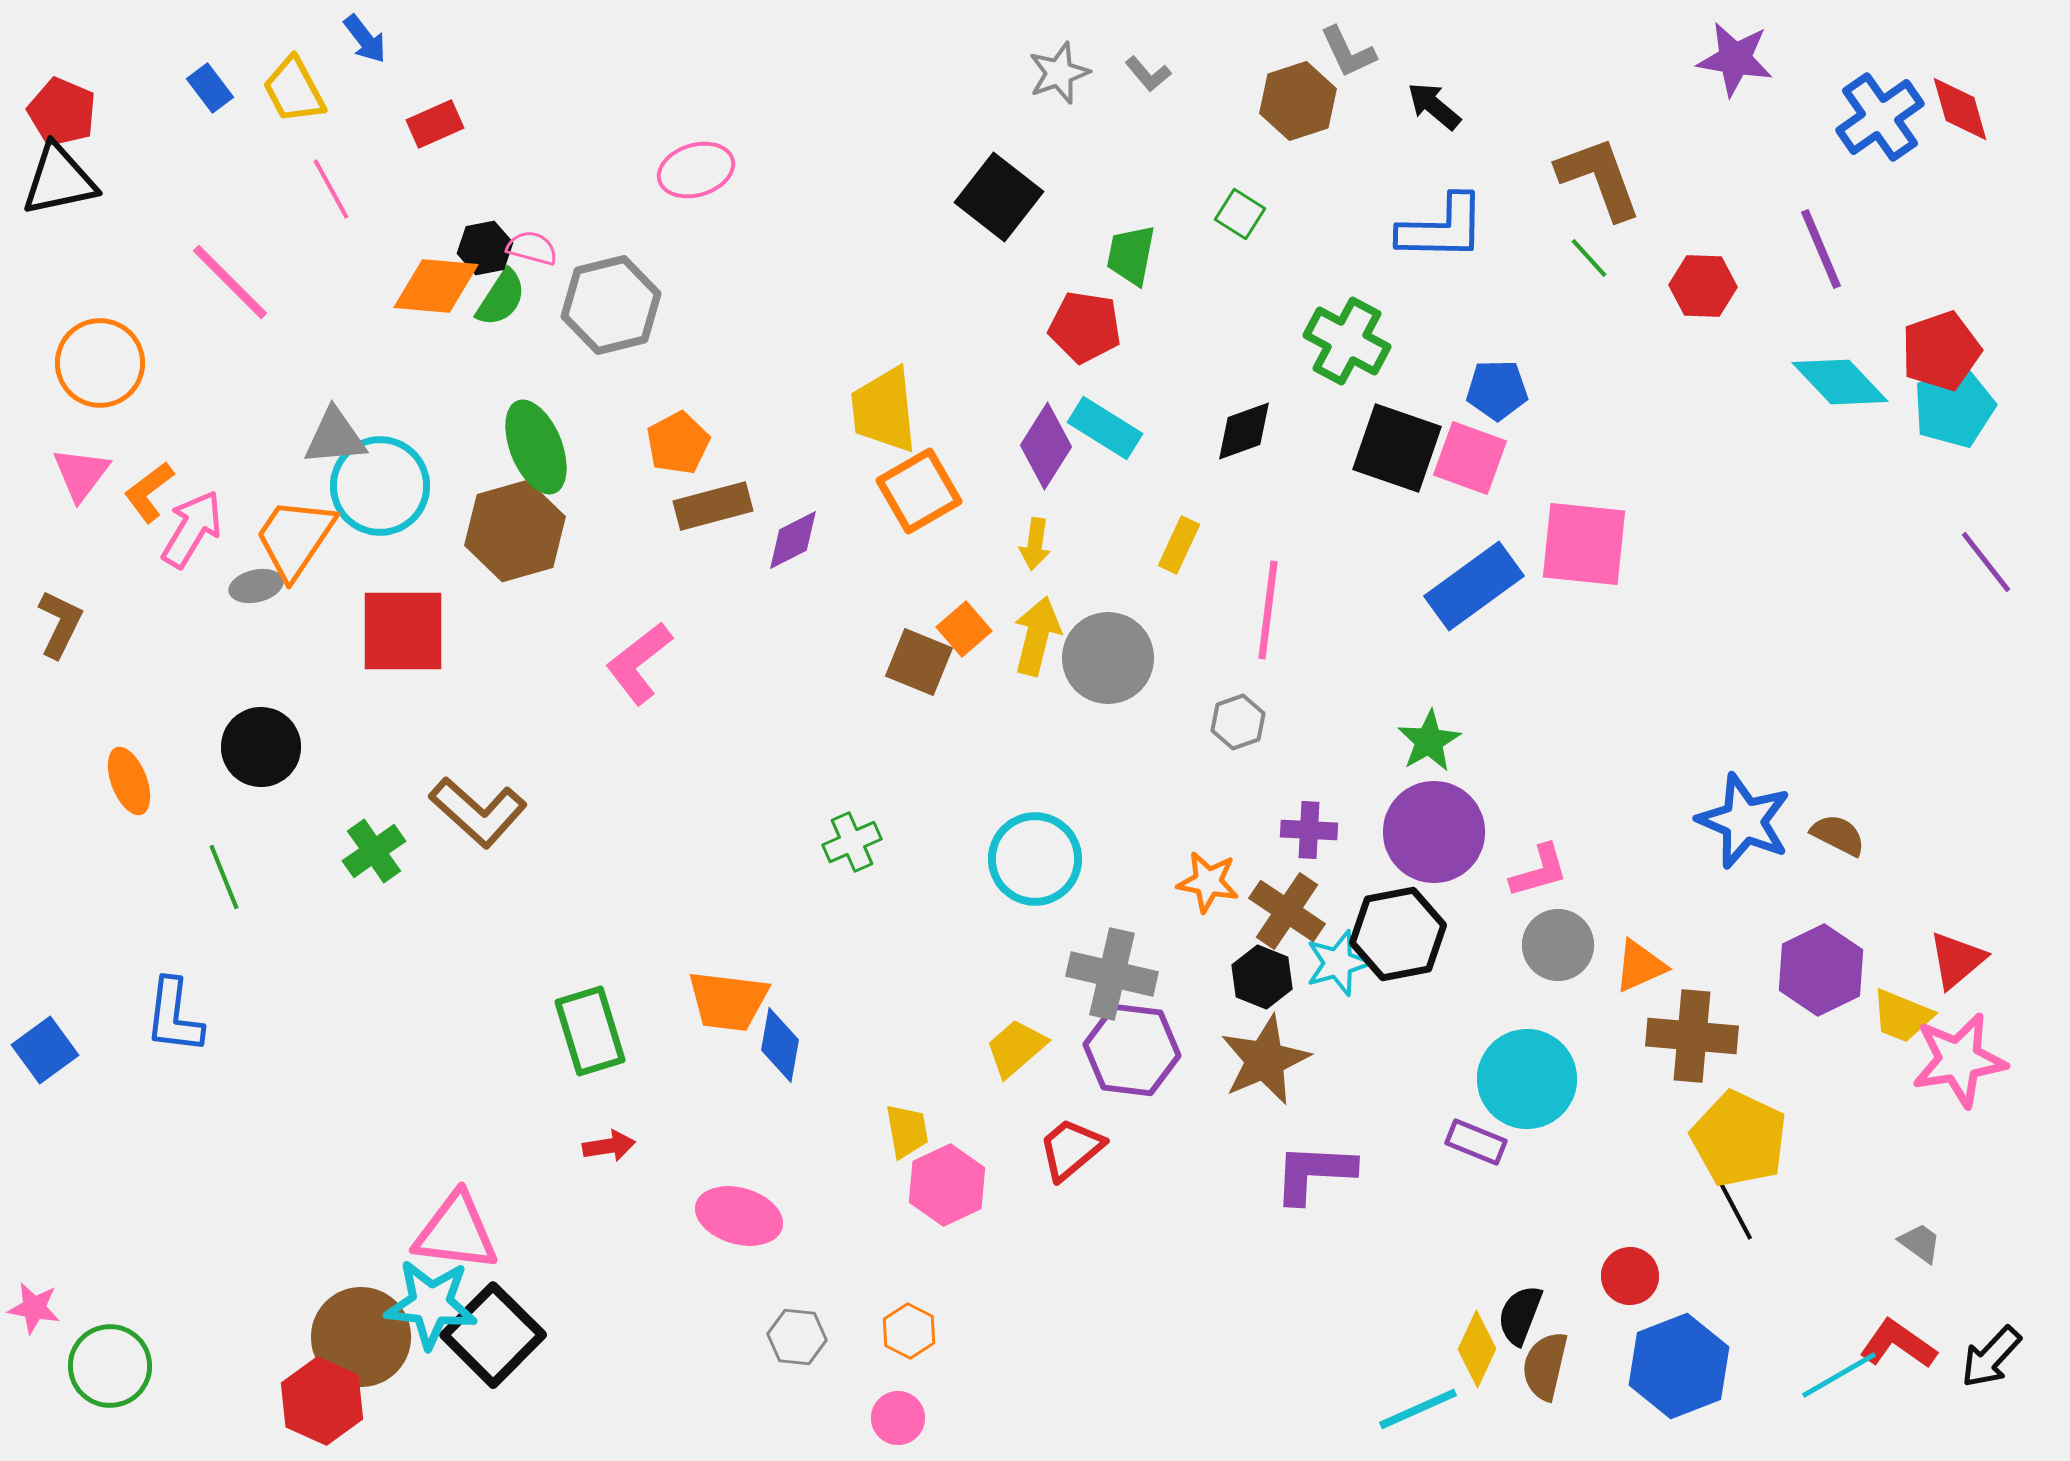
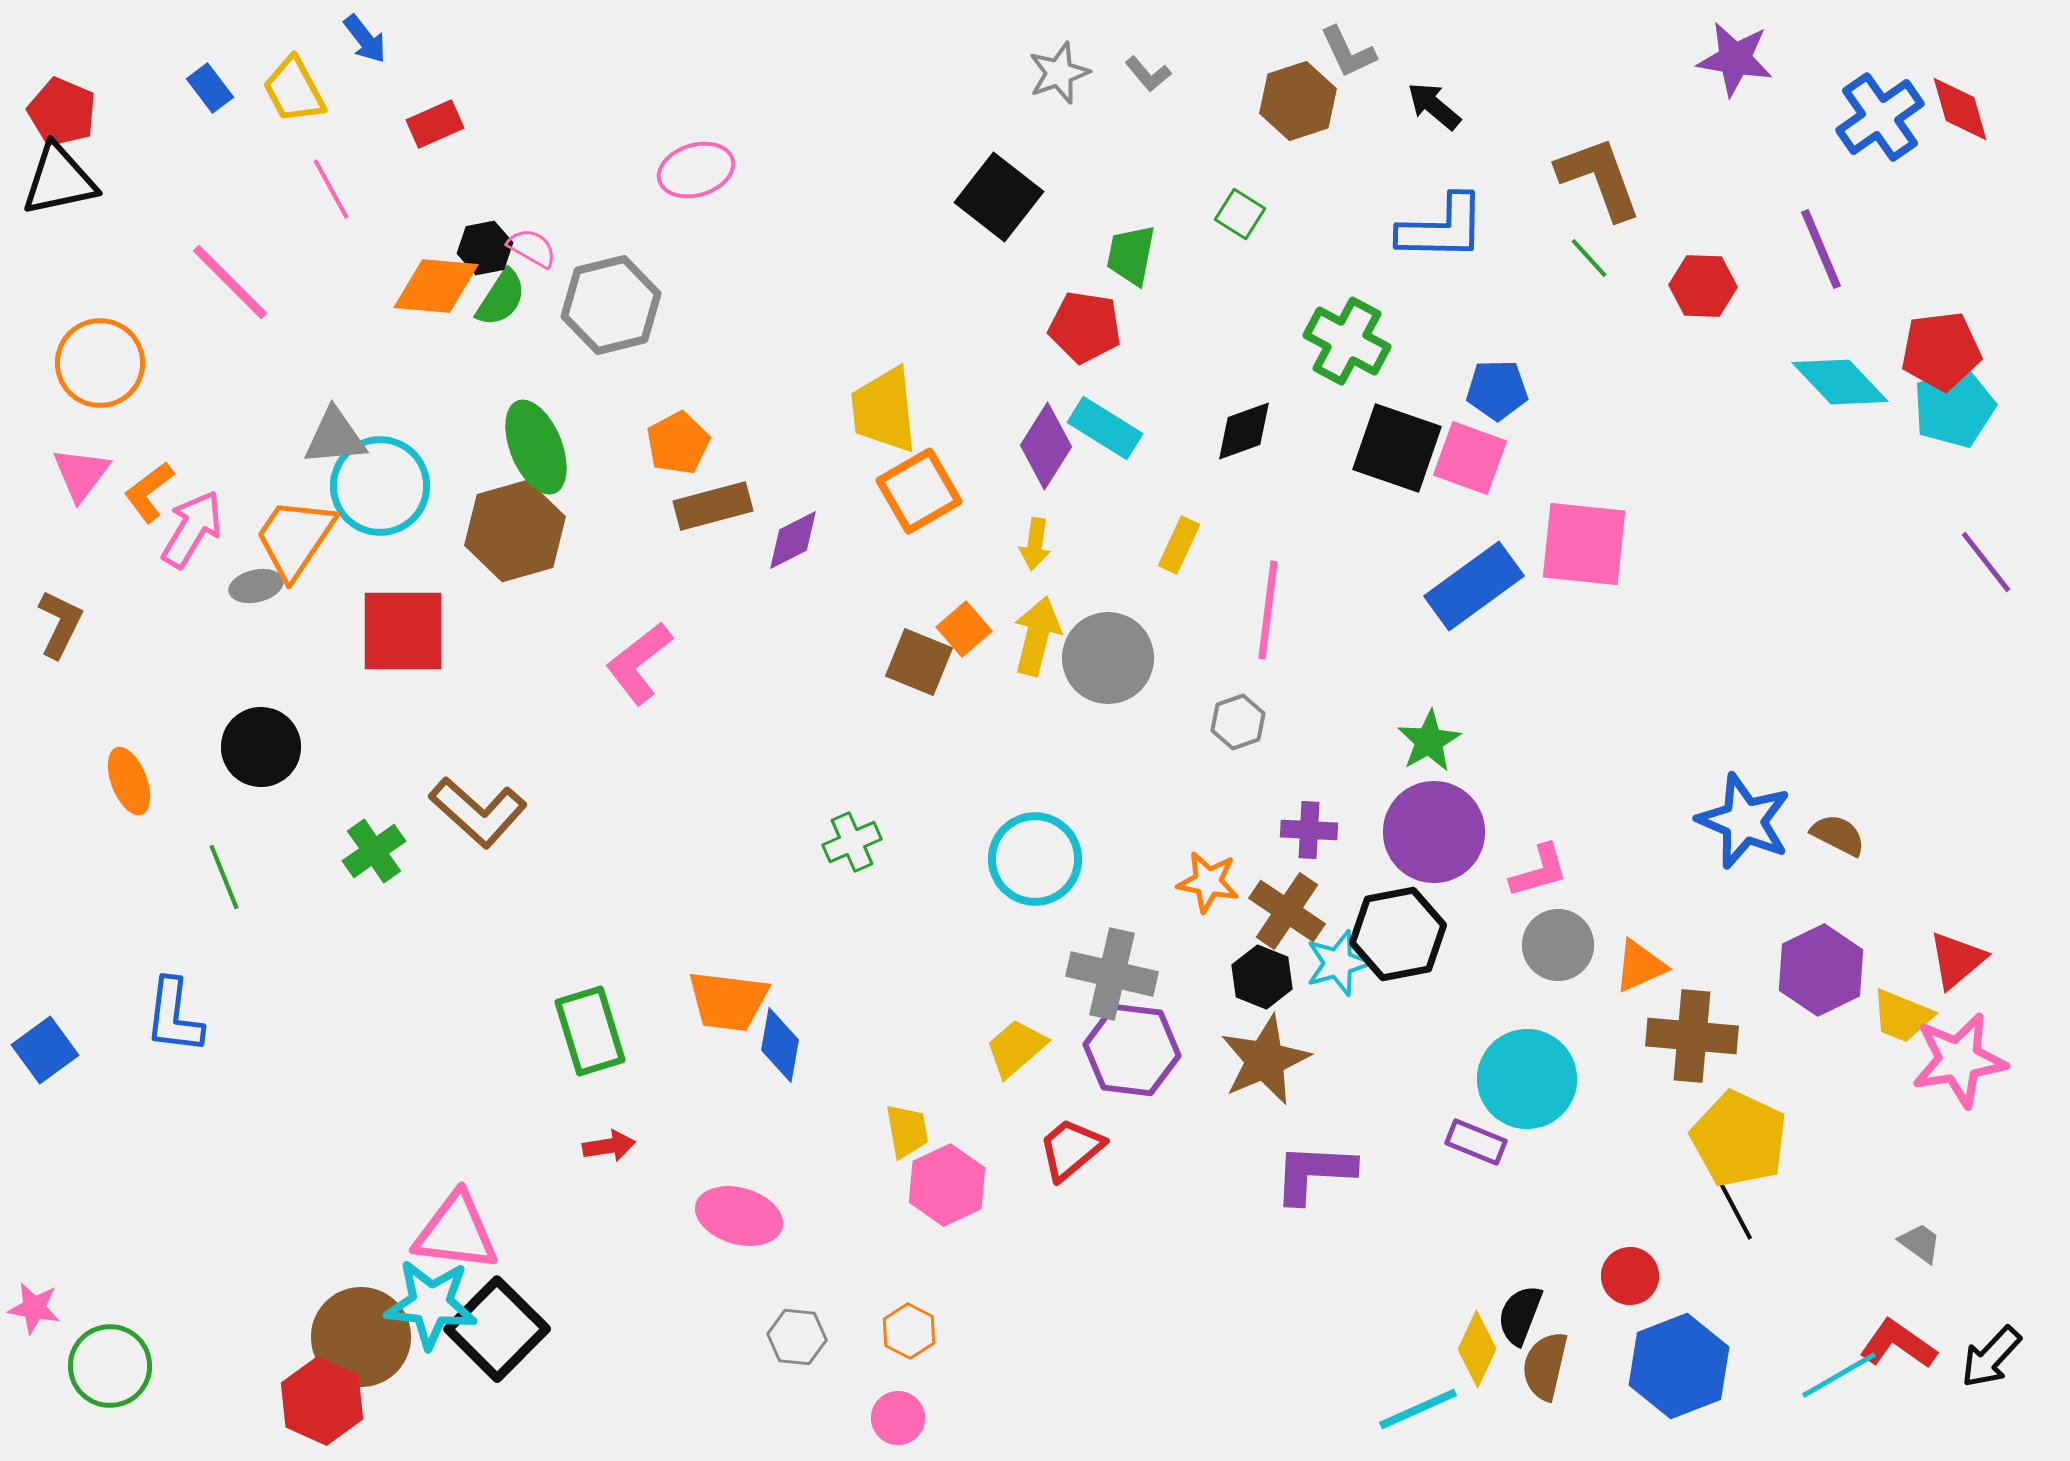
pink semicircle at (532, 248): rotated 15 degrees clockwise
red pentagon at (1941, 351): rotated 12 degrees clockwise
black square at (493, 1335): moved 4 px right, 6 px up
